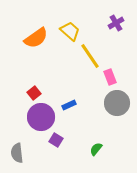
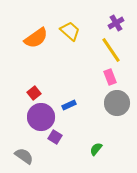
yellow line: moved 21 px right, 6 px up
purple square: moved 1 px left, 3 px up
gray semicircle: moved 7 px right, 3 px down; rotated 132 degrees clockwise
